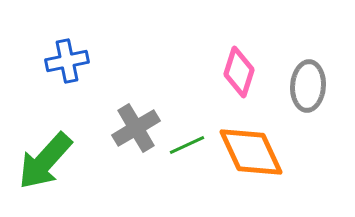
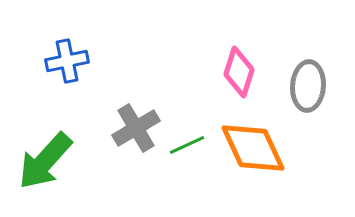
orange diamond: moved 2 px right, 4 px up
